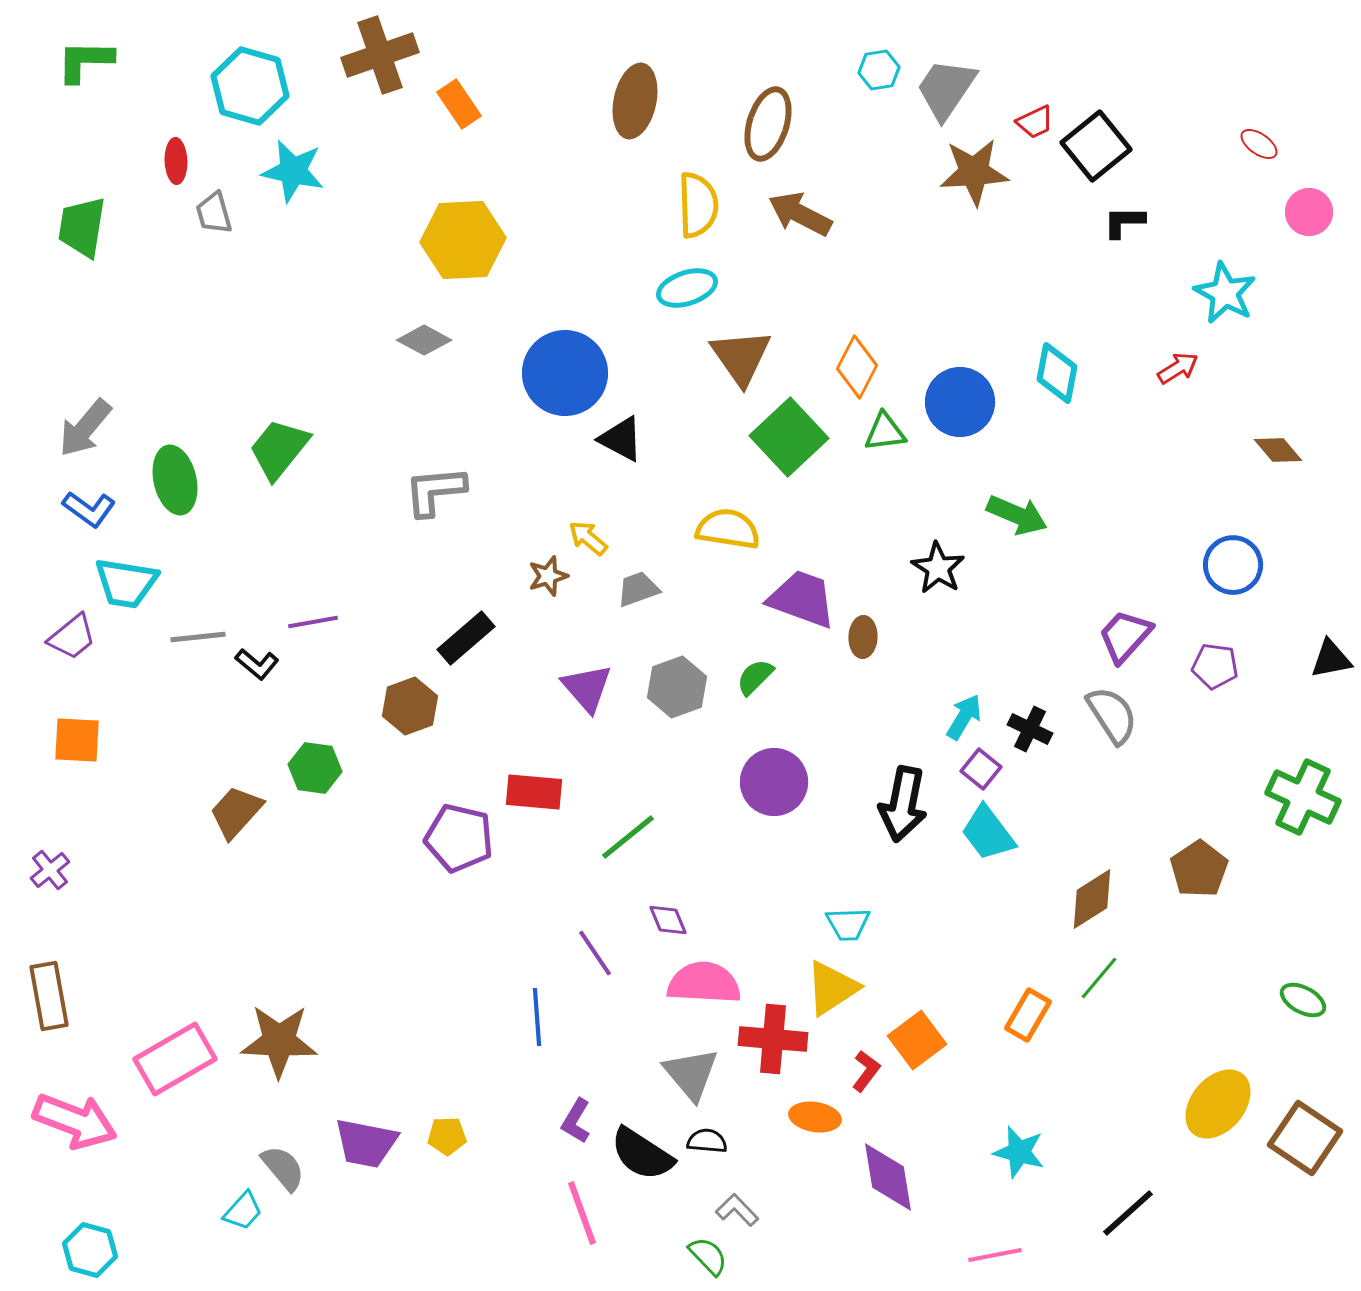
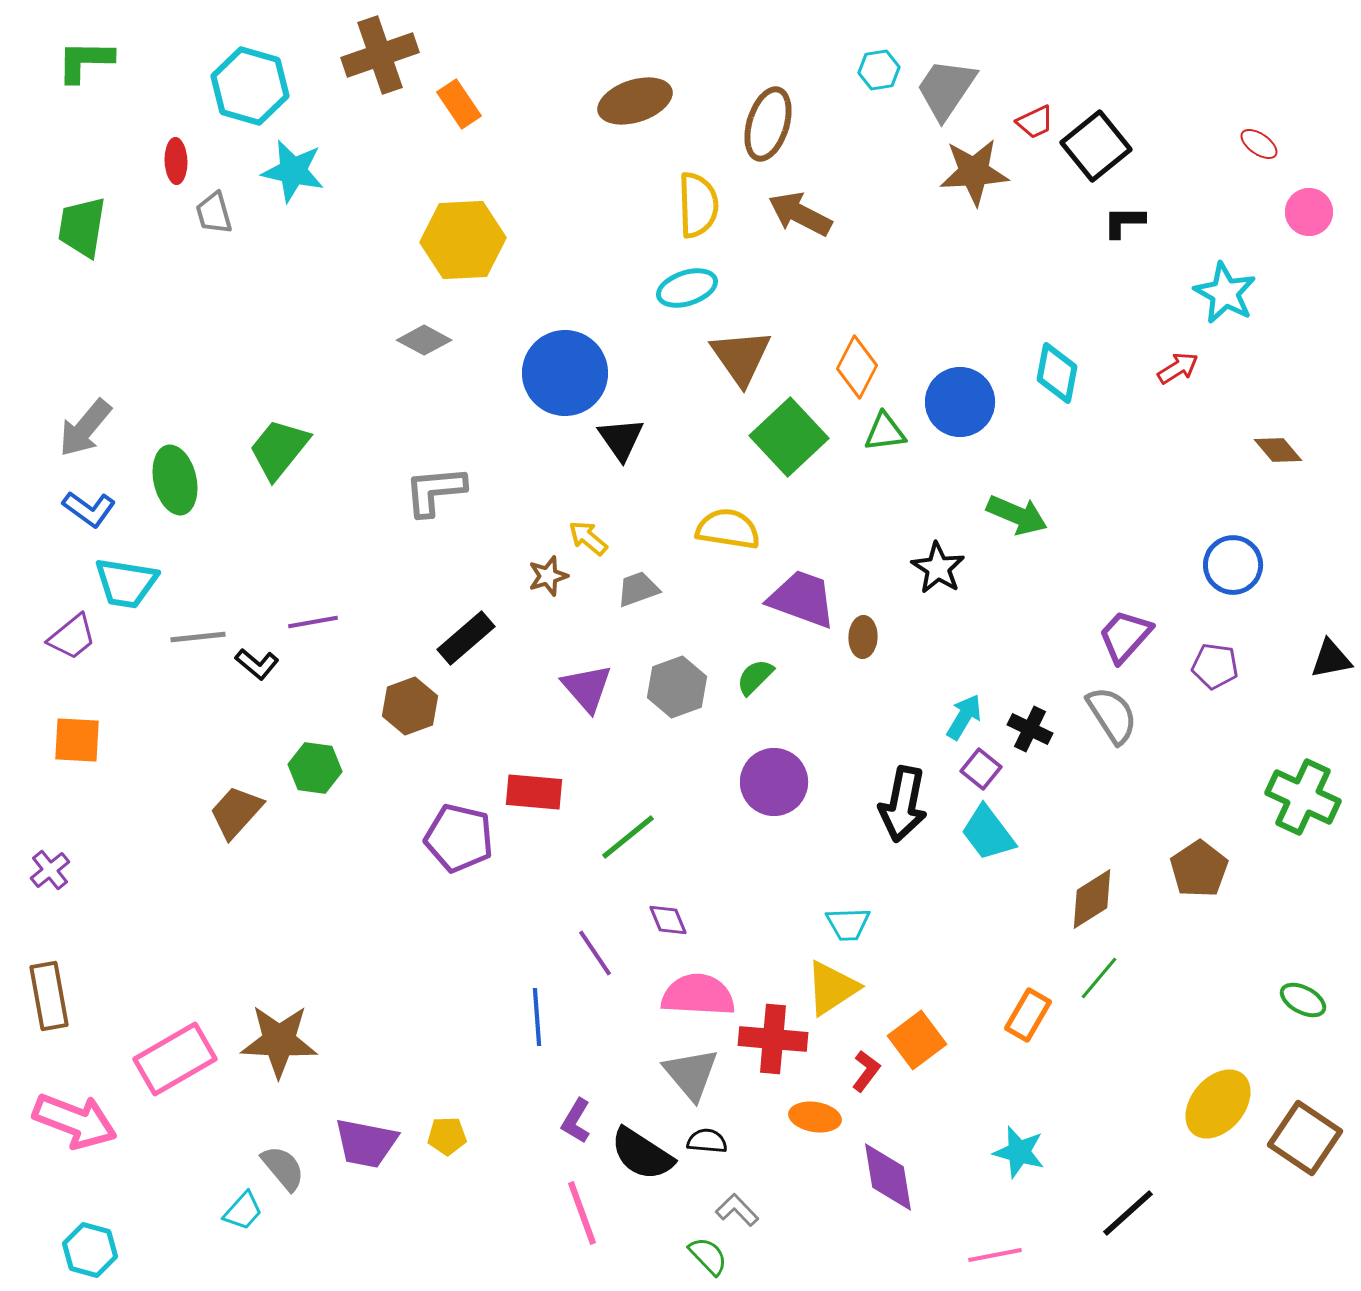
brown ellipse at (635, 101): rotated 60 degrees clockwise
black triangle at (621, 439): rotated 27 degrees clockwise
pink semicircle at (704, 983): moved 6 px left, 12 px down
